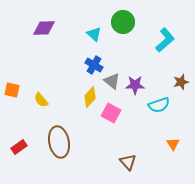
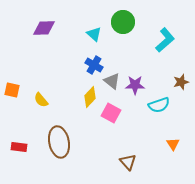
red rectangle: rotated 42 degrees clockwise
